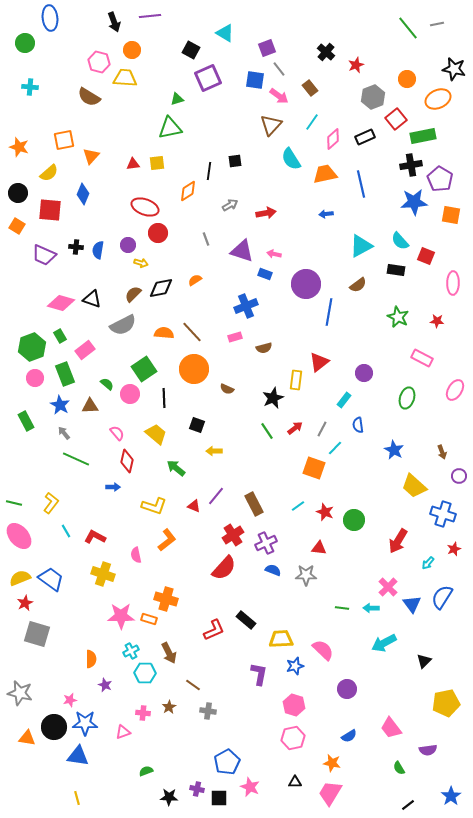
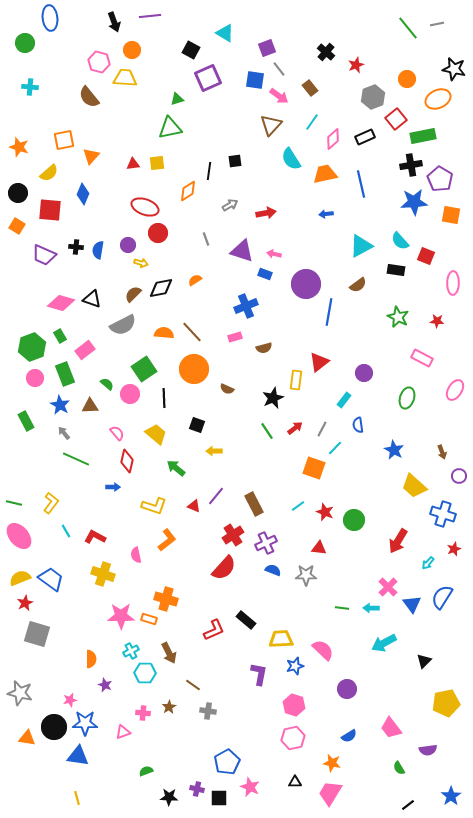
brown semicircle at (89, 97): rotated 20 degrees clockwise
